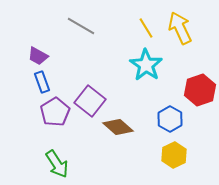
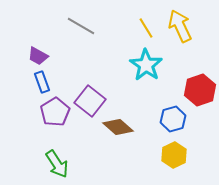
yellow arrow: moved 2 px up
blue hexagon: moved 3 px right; rotated 15 degrees clockwise
